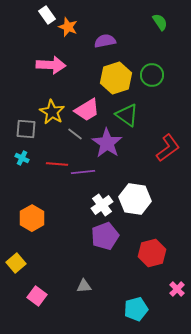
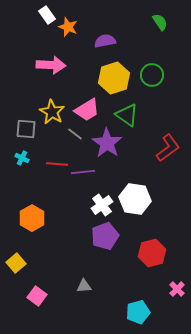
yellow hexagon: moved 2 px left
cyan pentagon: moved 2 px right, 3 px down
